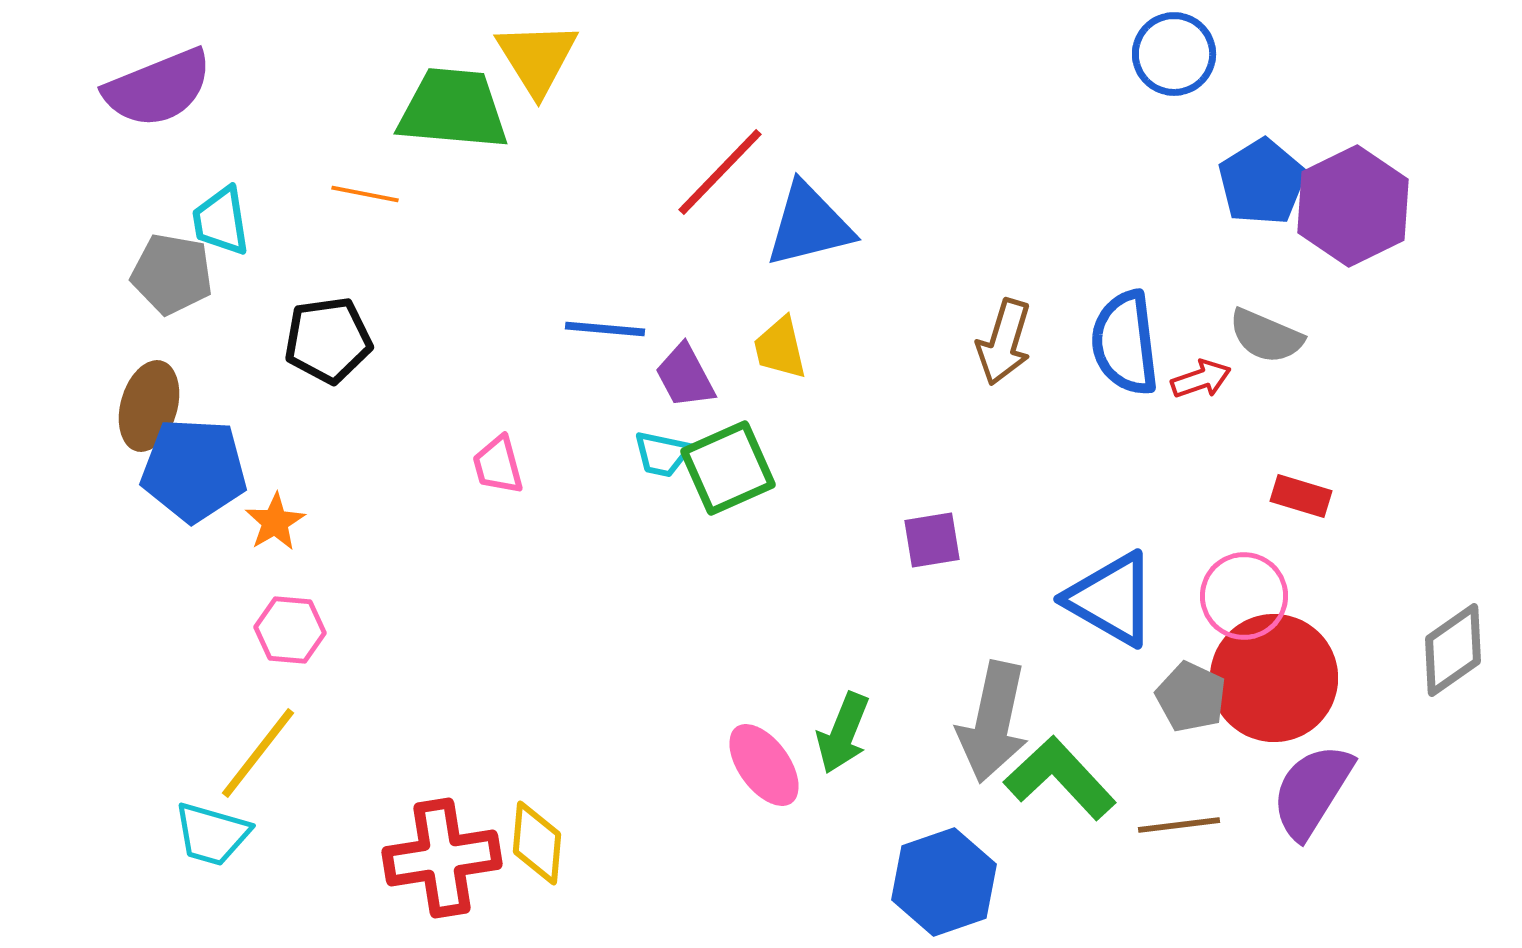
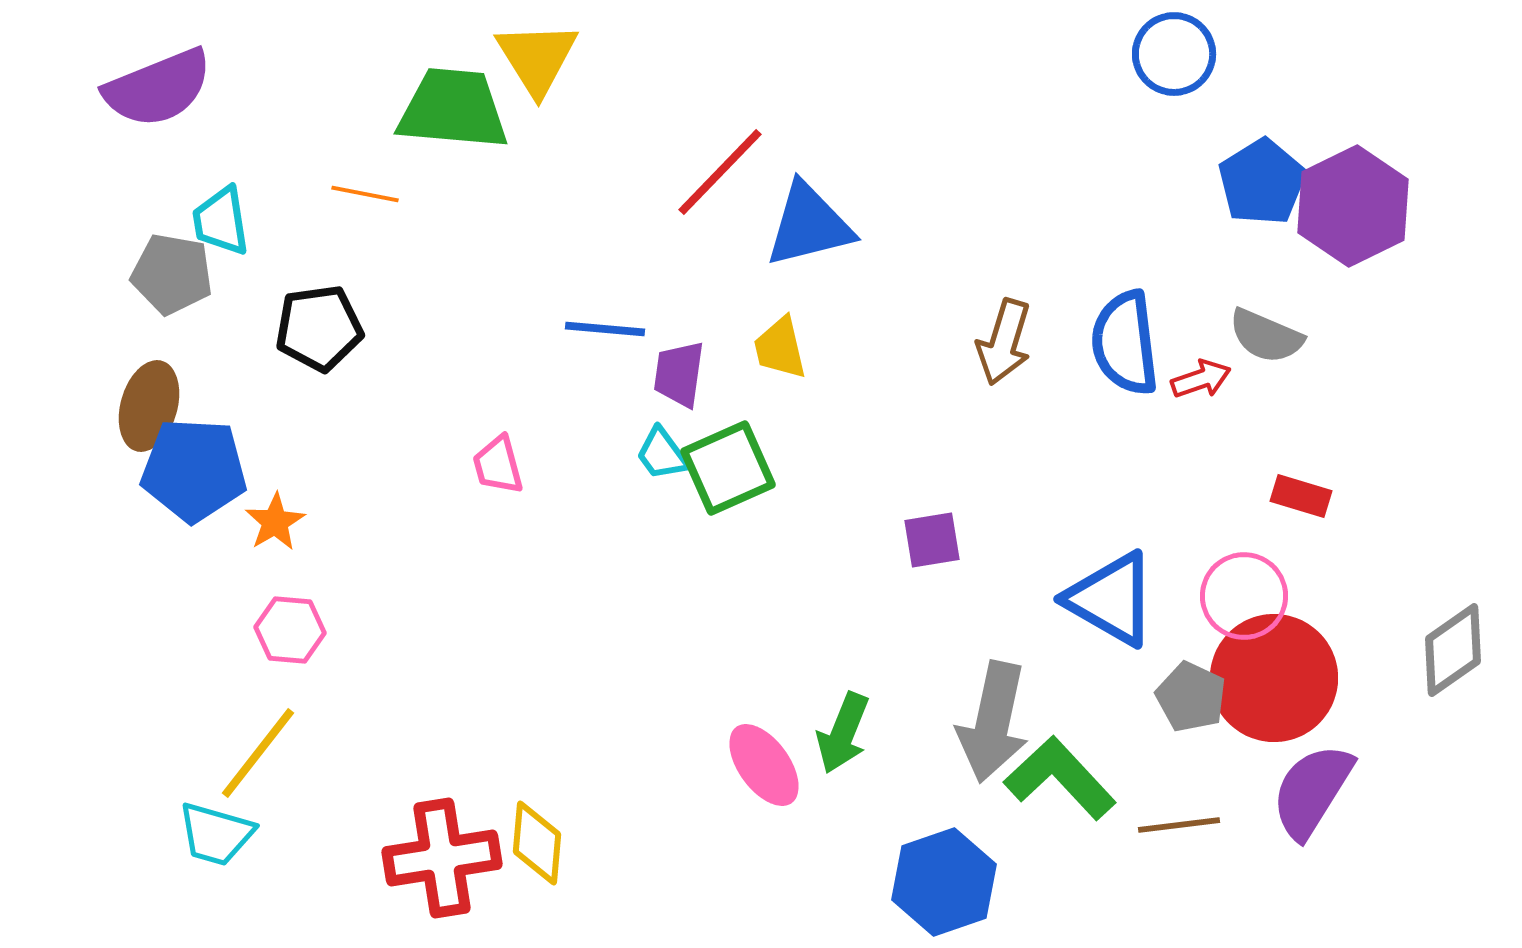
black pentagon at (328, 340): moved 9 px left, 12 px up
purple trapezoid at (685, 376): moved 6 px left, 2 px up; rotated 36 degrees clockwise
cyan trapezoid at (662, 454): rotated 42 degrees clockwise
cyan trapezoid at (212, 834): moved 4 px right
